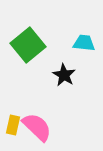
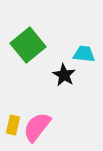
cyan trapezoid: moved 11 px down
pink semicircle: rotated 96 degrees counterclockwise
